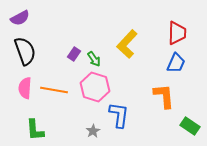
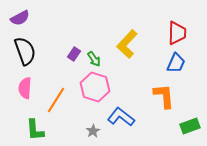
orange line: moved 2 px right, 10 px down; rotated 68 degrees counterclockwise
blue L-shape: moved 2 px right, 2 px down; rotated 60 degrees counterclockwise
green rectangle: rotated 54 degrees counterclockwise
